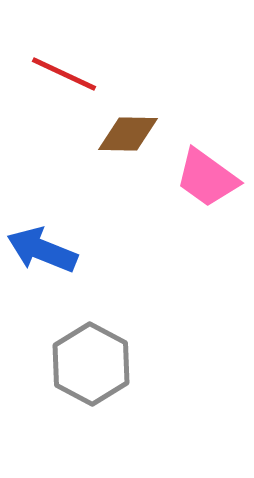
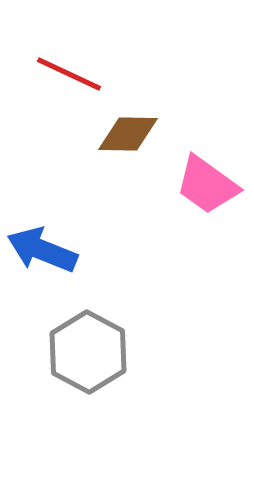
red line: moved 5 px right
pink trapezoid: moved 7 px down
gray hexagon: moved 3 px left, 12 px up
